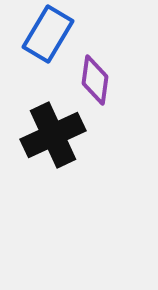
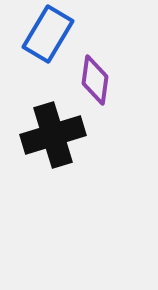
black cross: rotated 8 degrees clockwise
